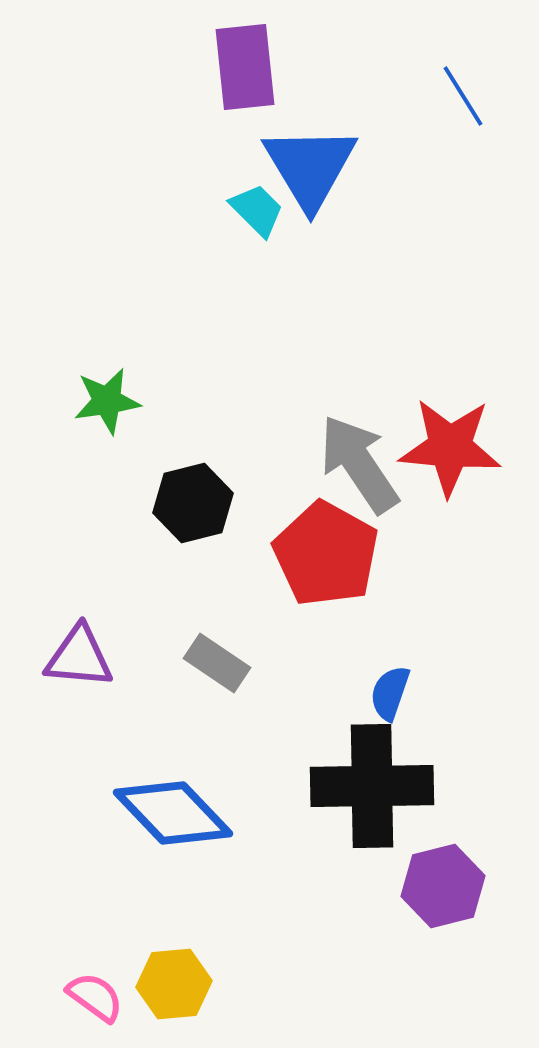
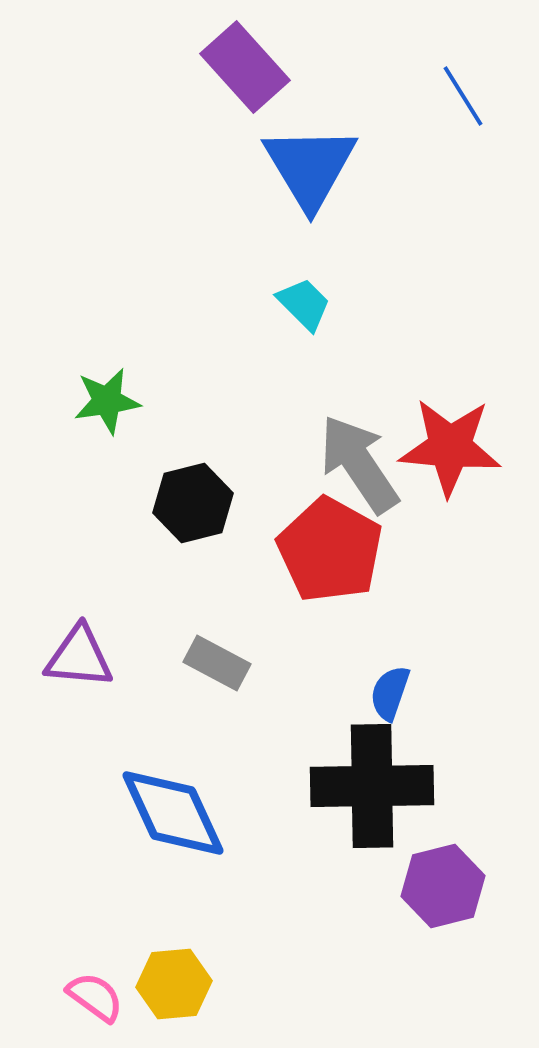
purple rectangle: rotated 36 degrees counterclockwise
cyan trapezoid: moved 47 px right, 94 px down
red pentagon: moved 4 px right, 4 px up
gray rectangle: rotated 6 degrees counterclockwise
blue diamond: rotated 19 degrees clockwise
